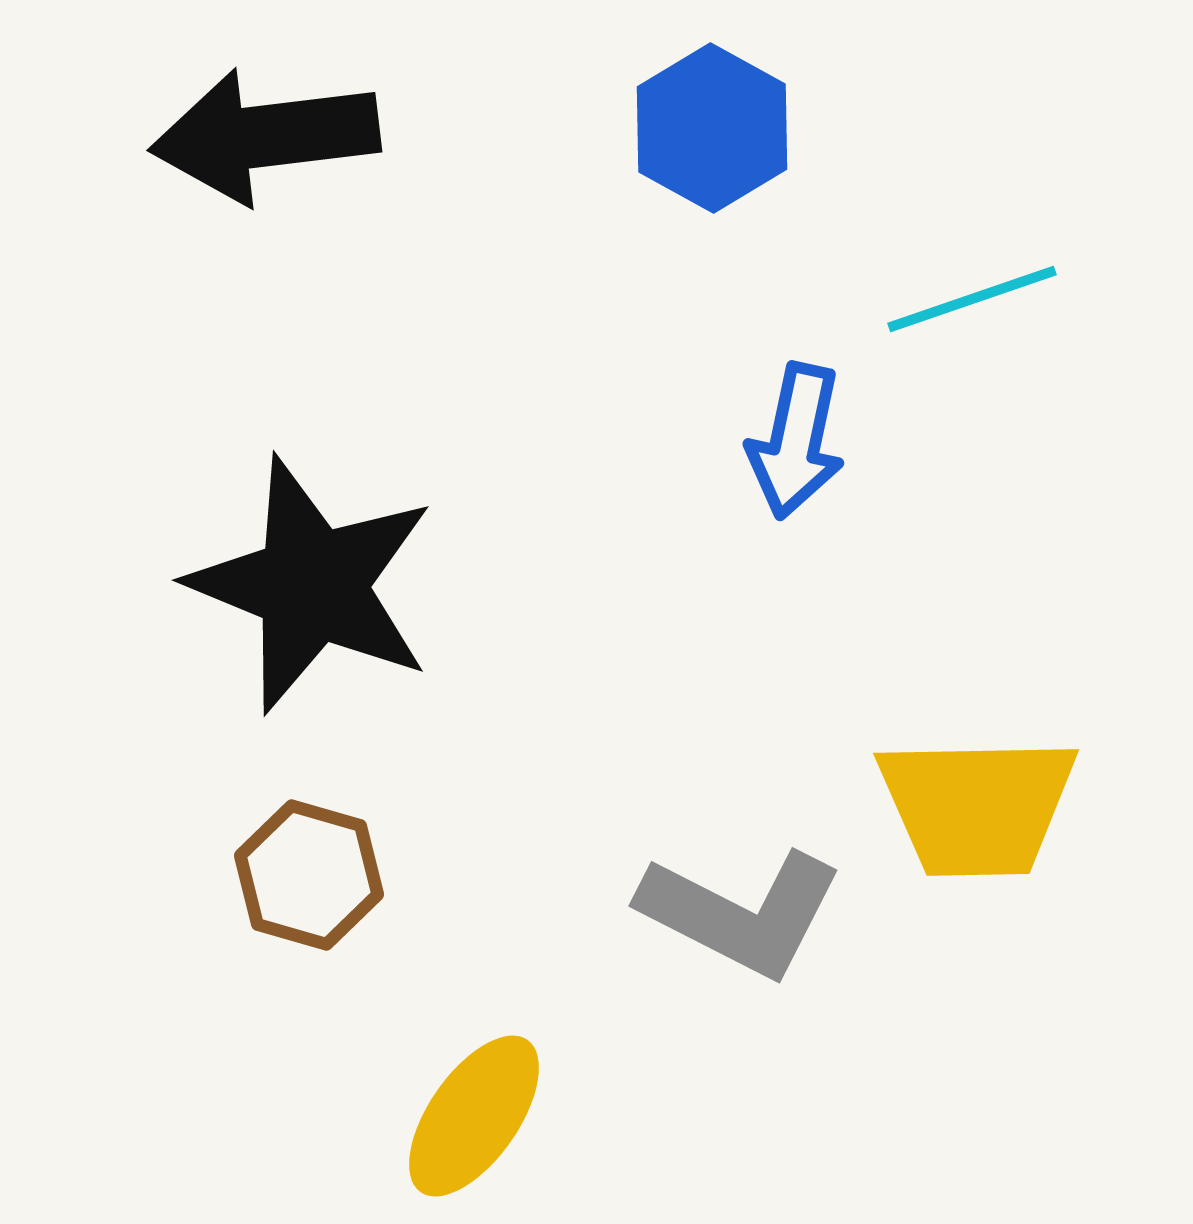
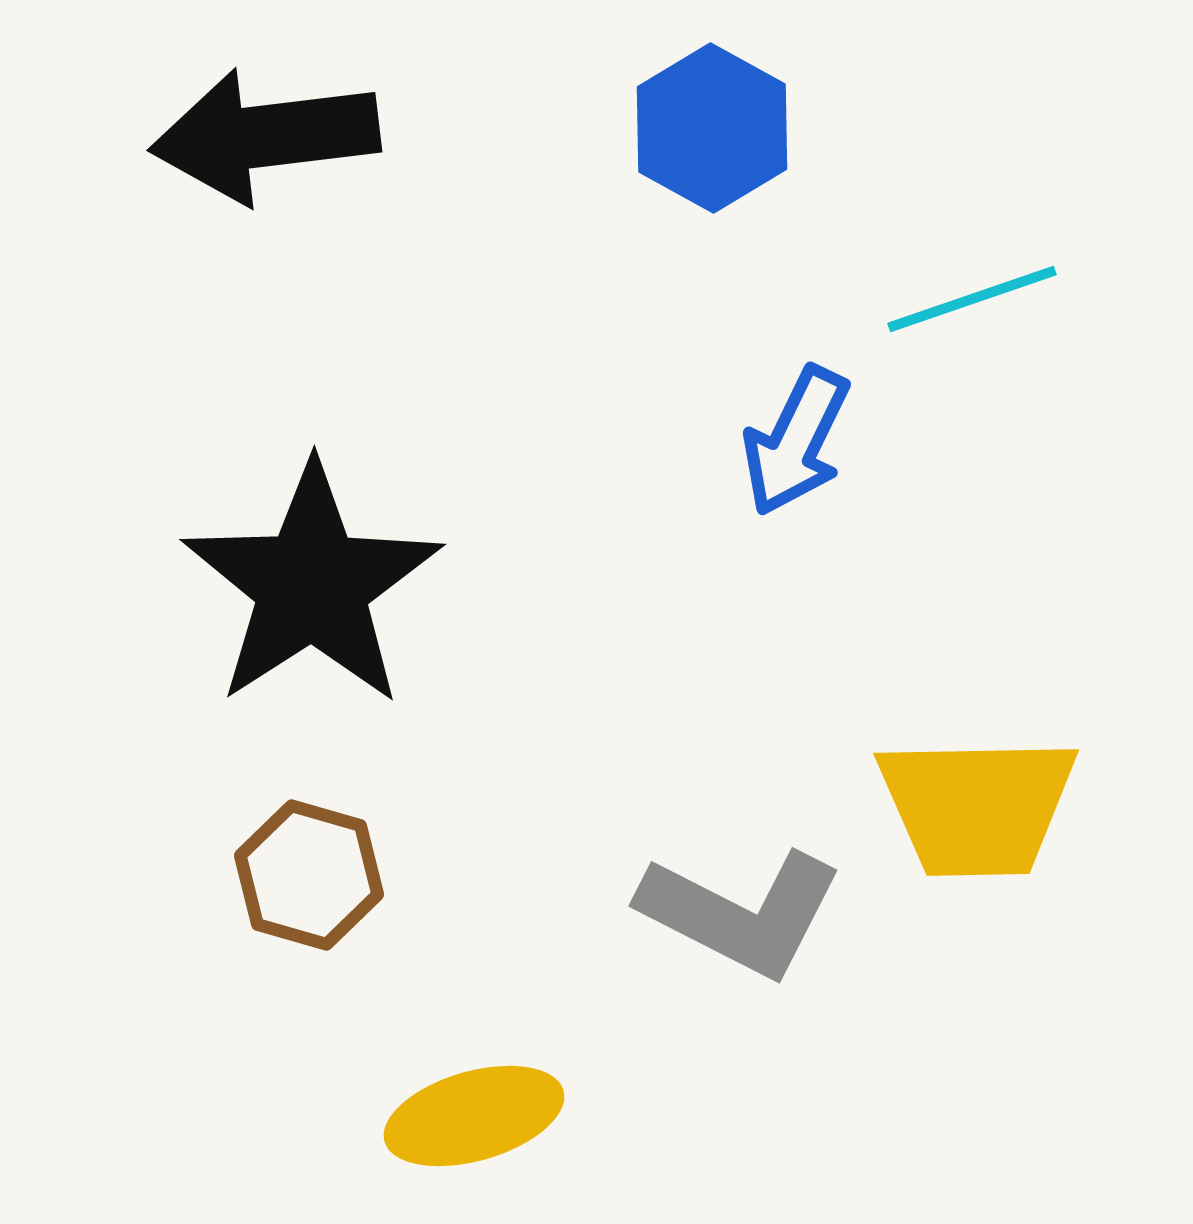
blue arrow: rotated 14 degrees clockwise
black star: rotated 17 degrees clockwise
yellow ellipse: rotated 39 degrees clockwise
